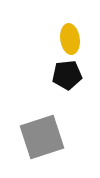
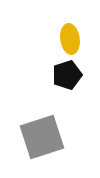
black pentagon: rotated 12 degrees counterclockwise
